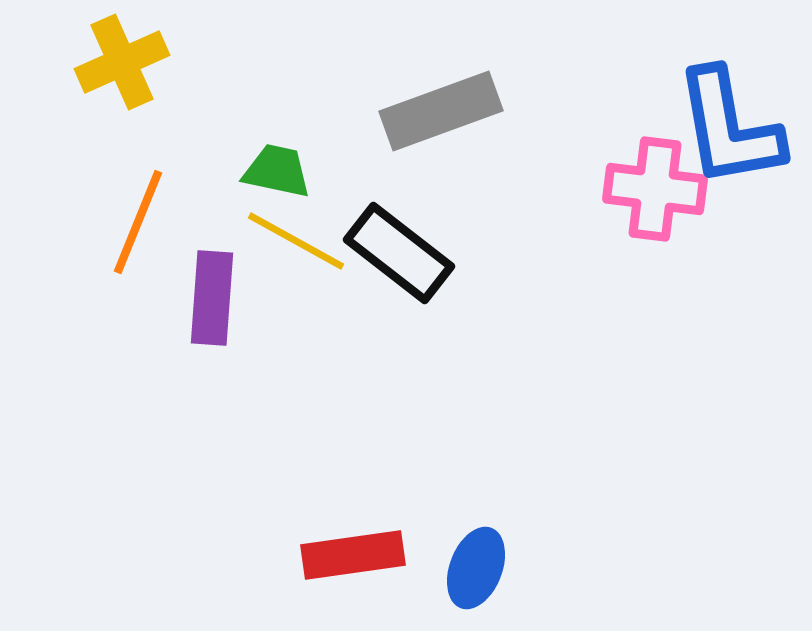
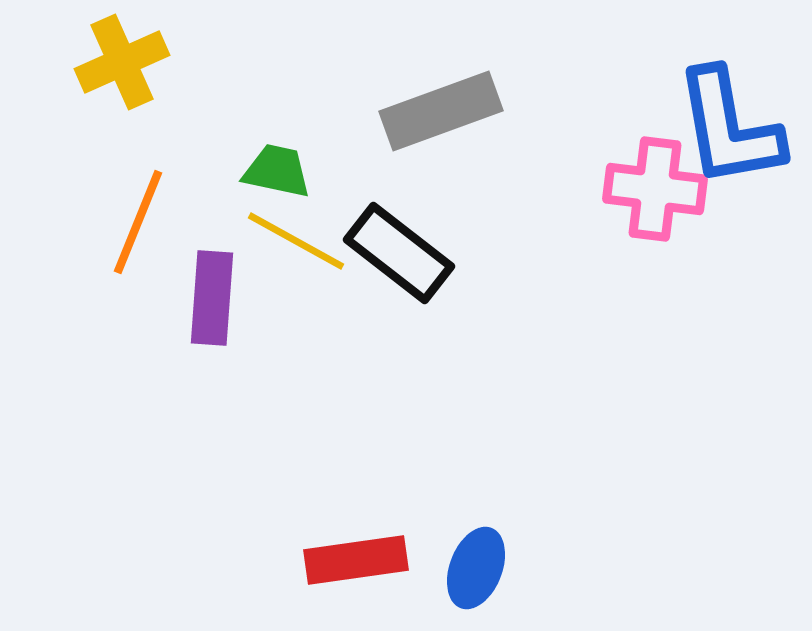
red rectangle: moved 3 px right, 5 px down
